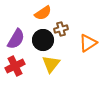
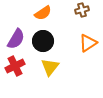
brown cross: moved 21 px right, 19 px up
black circle: moved 1 px down
yellow triangle: moved 1 px left, 3 px down
